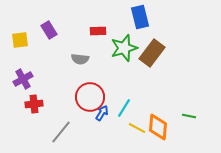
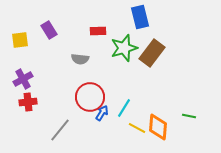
red cross: moved 6 px left, 2 px up
gray line: moved 1 px left, 2 px up
